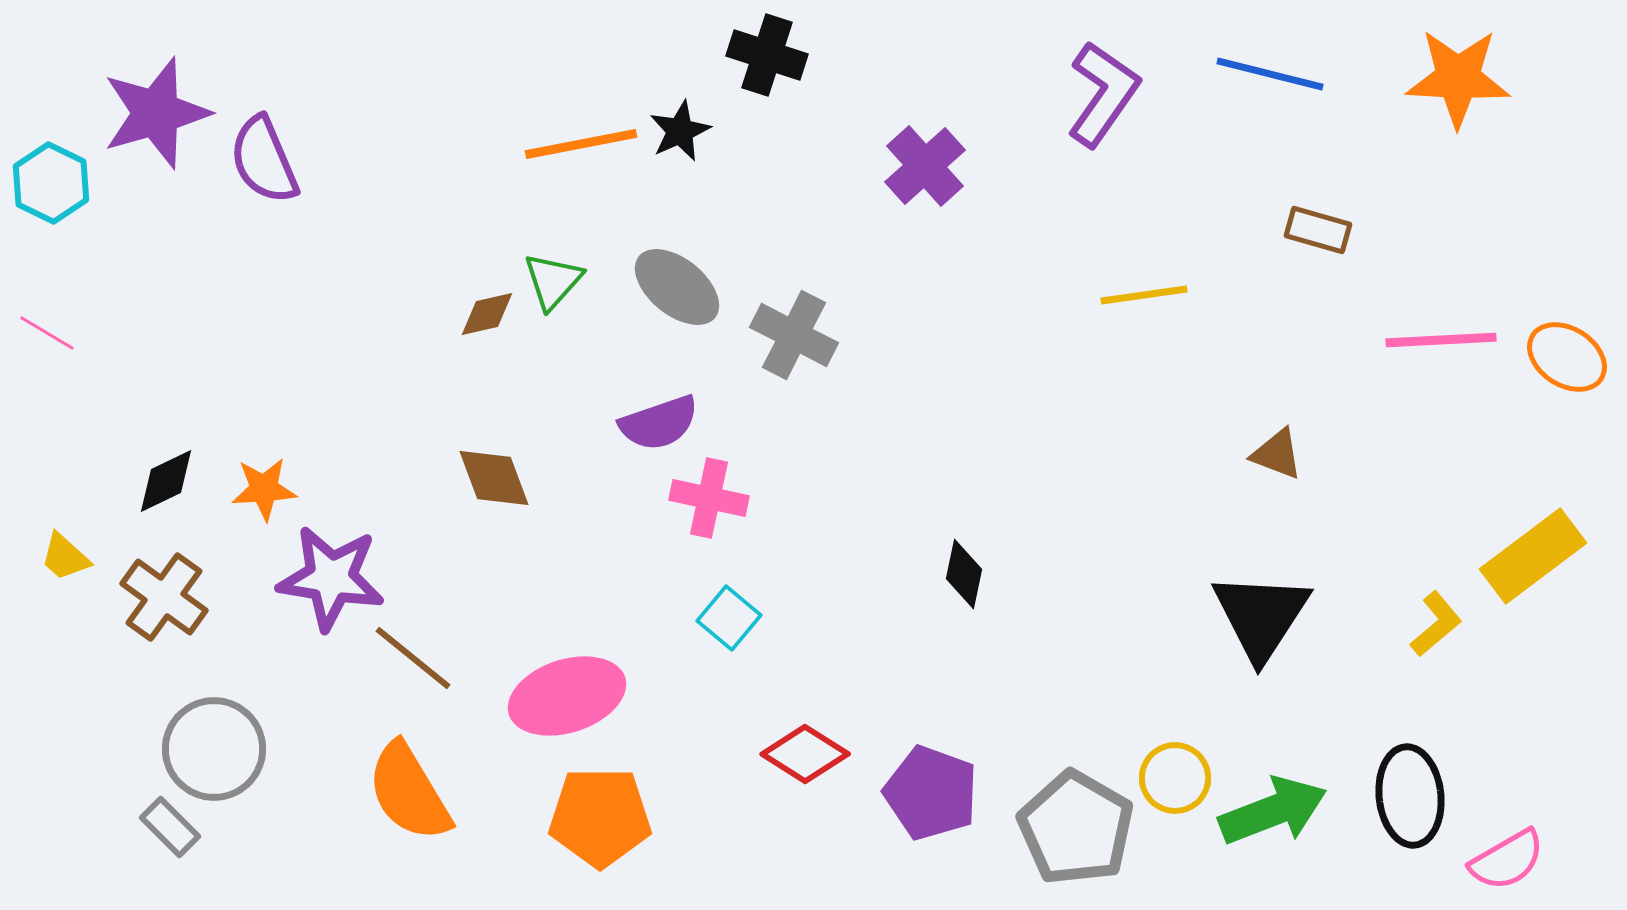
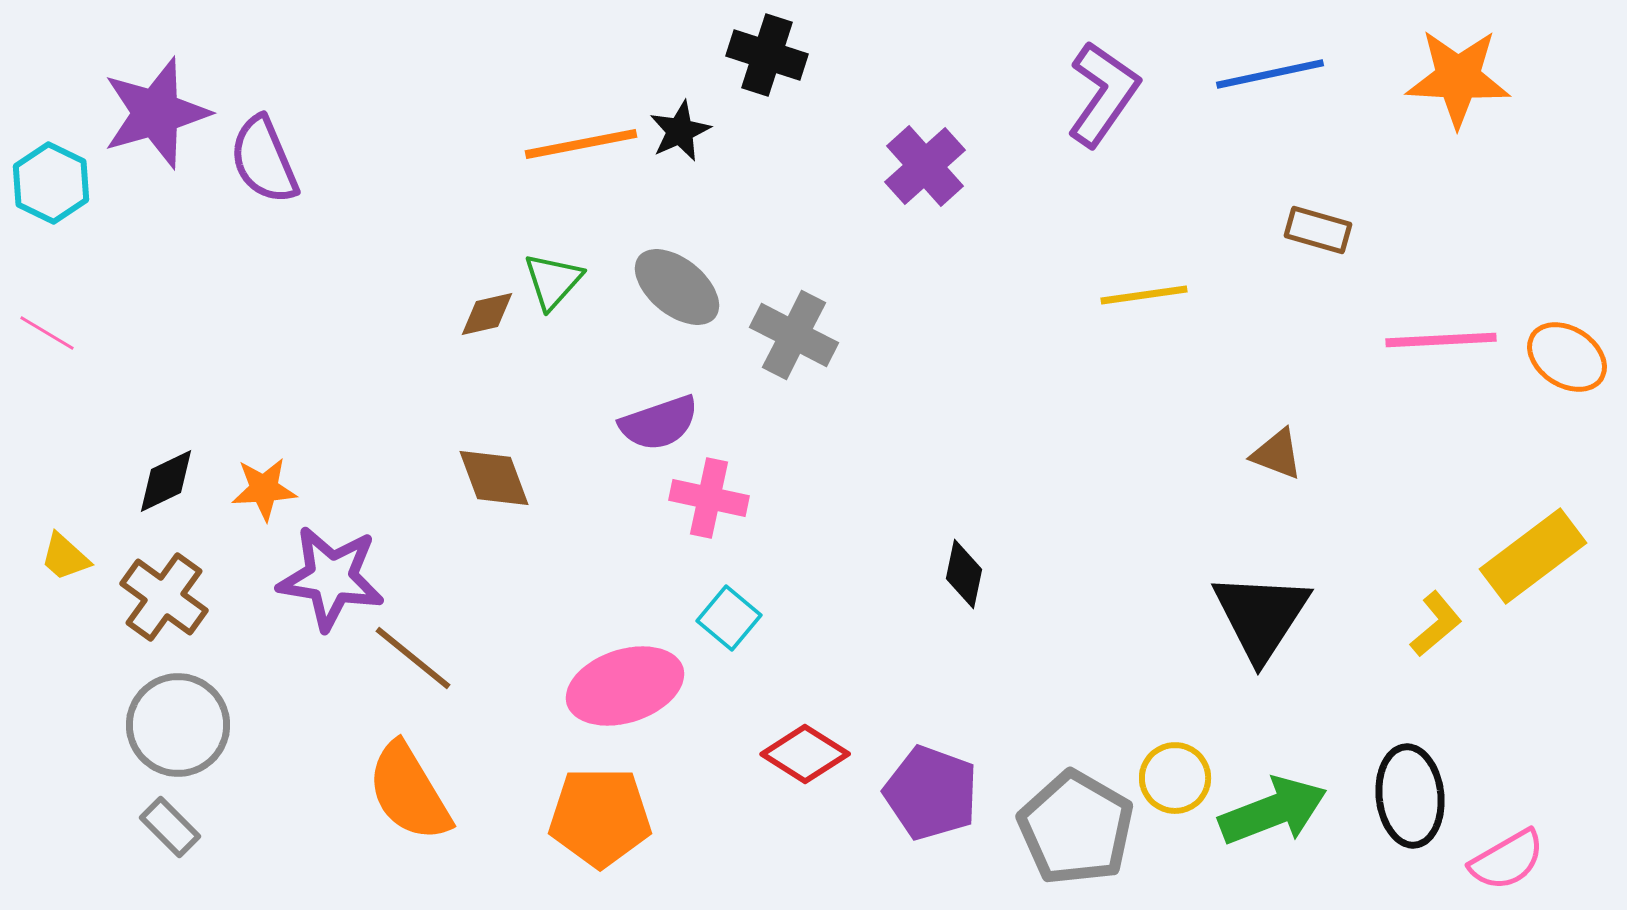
blue line at (1270, 74): rotated 26 degrees counterclockwise
pink ellipse at (567, 696): moved 58 px right, 10 px up
gray circle at (214, 749): moved 36 px left, 24 px up
